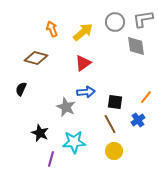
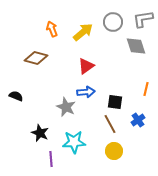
gray circle: moved 2 px left
gray diamond: rotated 10 degrees counterclockwise
red triangle: moved 3 px right, 3 px down
black semicircle: moved 5 px left, 7 px down; rotated 88 degrees clockwise
orange line: moved 8 px up; rotated 24 degrees counterclockwise
purple line: rotated 21 degrees counterclockwise
